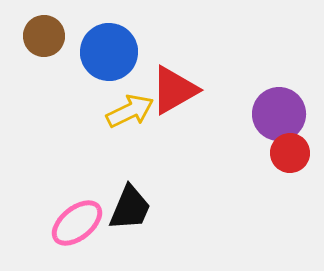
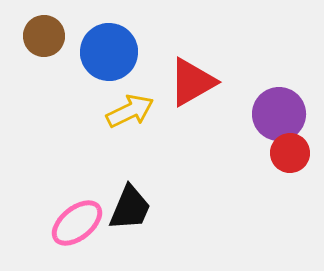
red triangle: moved 18 px right, 8 px up
